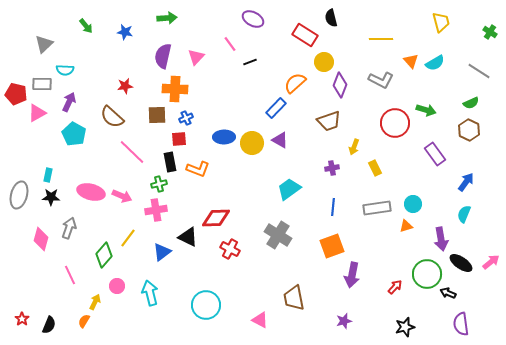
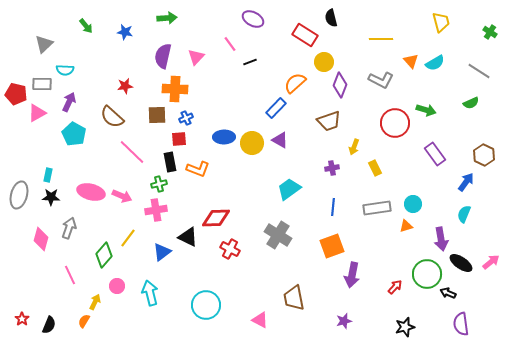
brown hexagon at (469, 130): moved 15 px right, 25 px down
